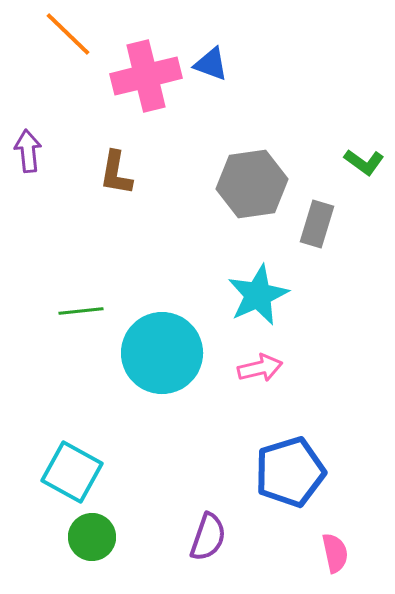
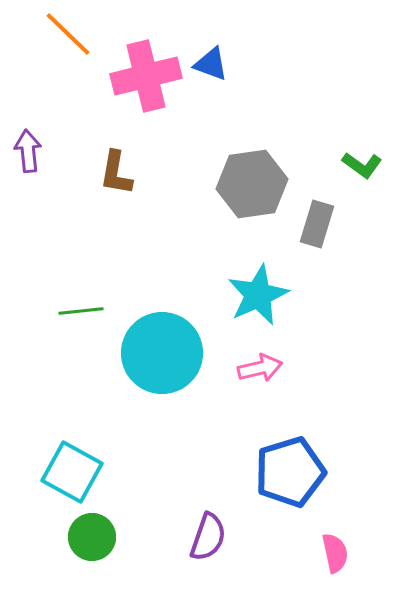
green L-shape: moved 2 px left, 3 px down
